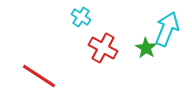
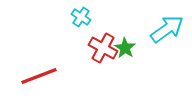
cyan arrow: rotated 32 degrees clockwise
green star: moved 21 px left
red line: rotated 54 degrees counterclockwise
